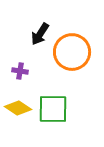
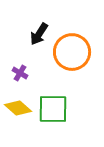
black arrow: moved 1 px left
purple cross: moved 2 px down; rotated 21 degrees clockwise
yellow diamond: rotated 8 degrees clockwise
